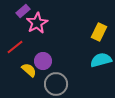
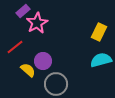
yellow semicircle: moved 1 px left
